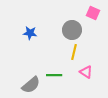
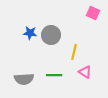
gray circle: moved 21 px left, 5 px down
pink triangle: moved 1 px left
gray semicircle: moved 7 px left, 6 px up; rotated 36 degrees clockwise
